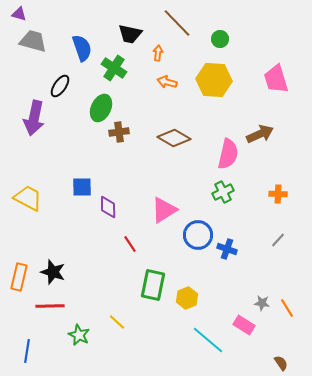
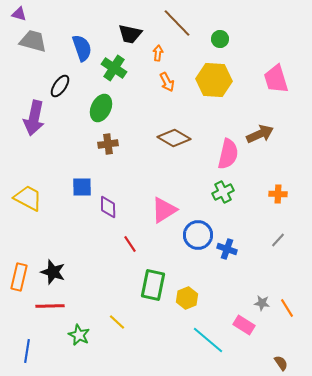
orange arrow at (167, 82): rotated 132 degrees counterclockwise
brown cross at (119, 132): moved 11 px left, 12 px down
